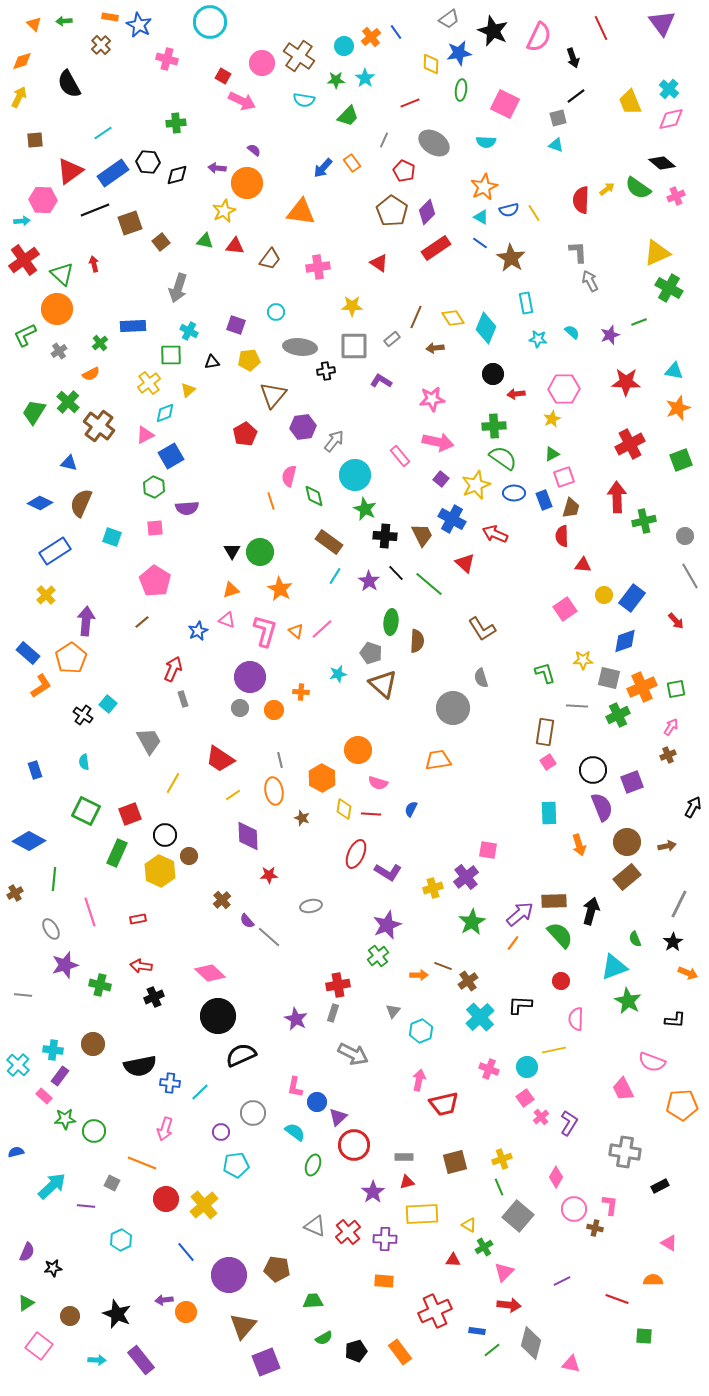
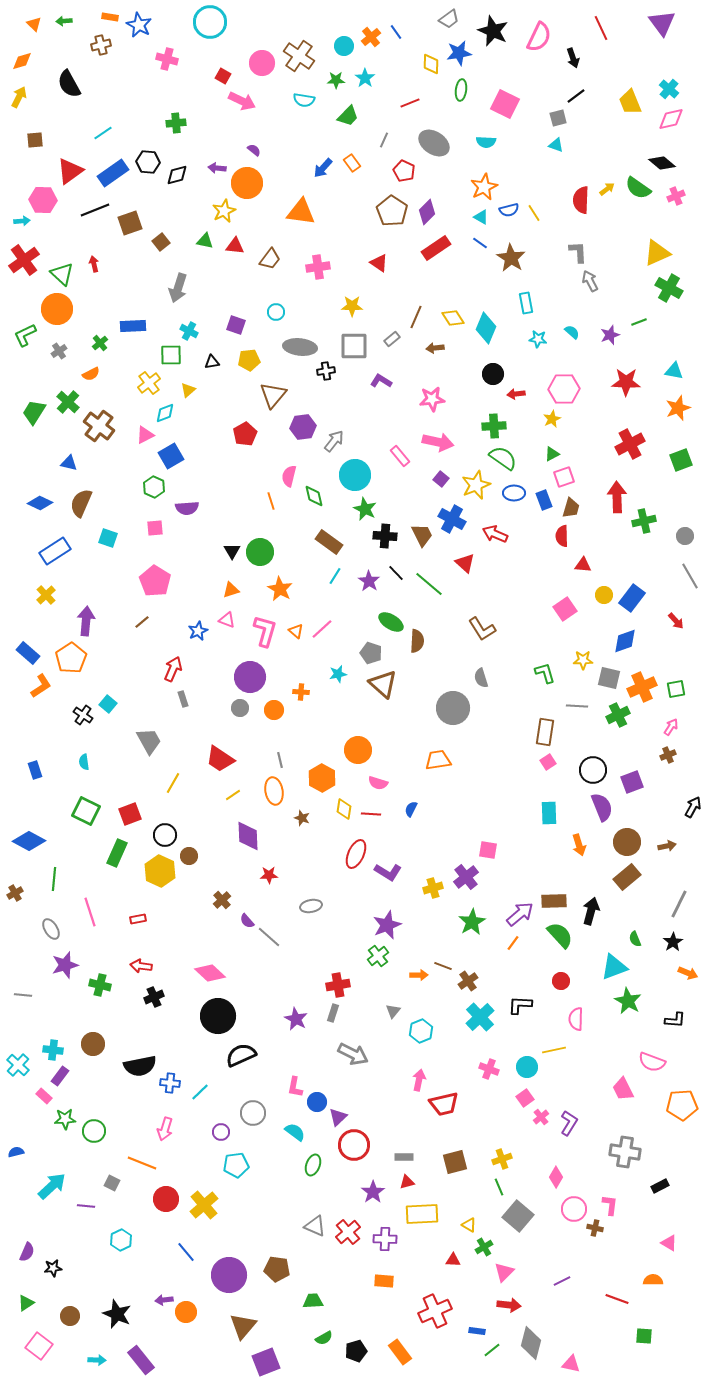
brown cross at (101, 45): rotated 30 degrees clockwise
cyan square at (112, 537): moved 4 px left, 1 px down
green ellipse at (391, 622): rotated 65 degrees counterclockwise
